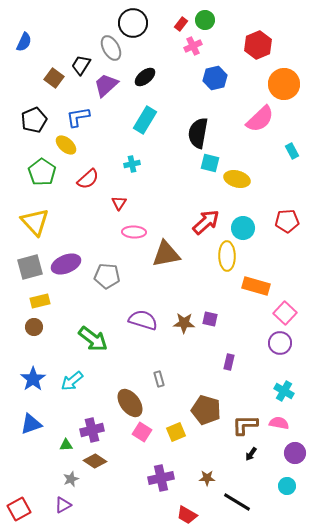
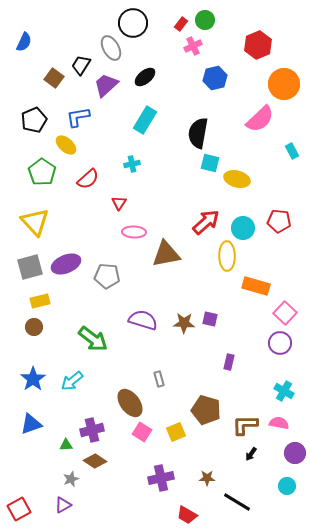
red pentagon at (287, 221): moved 8 px left; rotated 10 degrees clockwise
